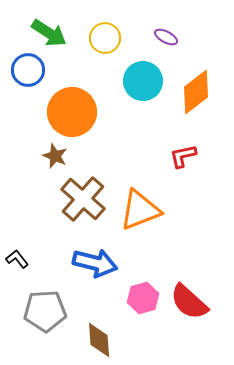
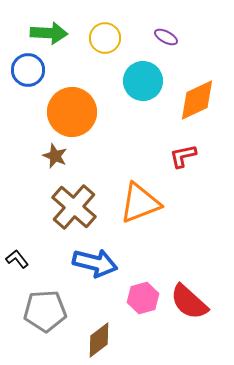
green arrow: rotated 30 degrees counterclockwise
orange diamond: moved 1 px right, 8 px down; rotated 12 degrees clockwise
brown cross: moved 9 px left, 8 px down
orange triangle: moved 7 px up
brown diamond: rotated 57 degrees clockwise
